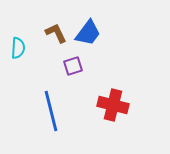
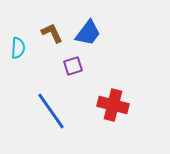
brown L-shape: moved 4 px left
blue line: rotated 21 degrees counterclockwise
